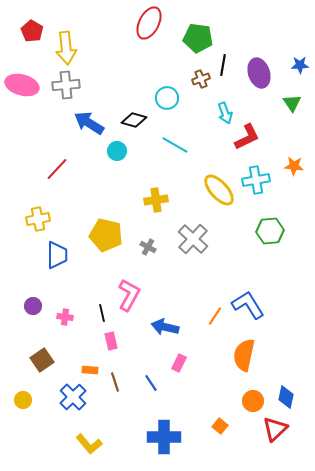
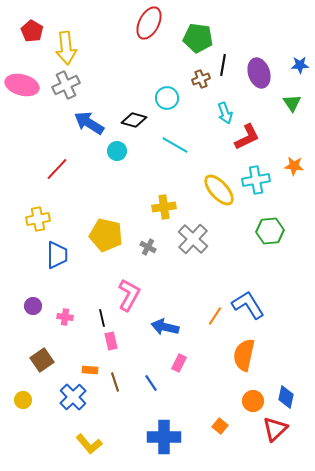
gray cross at (66, 85): rotated 20 degrees counterclockwise
yellow cross at (156, 200): moved 8 px right, 7 px down
black line at (102, 313): moved 5 px down
